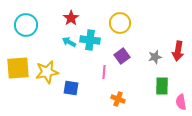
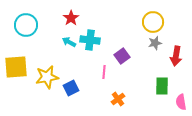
yellow circle: moved 33 px right, 1 px up
red arrow: moved 2 px left, 5 px down
gray star: moved 14 px up
yellow square: moved 2 px left, 1 px up
yellow star: moved 5 px down
blue square: rotated 35 degrees counterclockwise
orange cross: rotated 32 degrees clockwise
